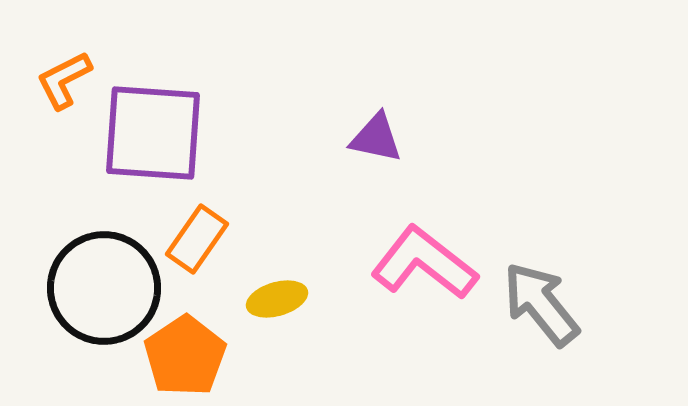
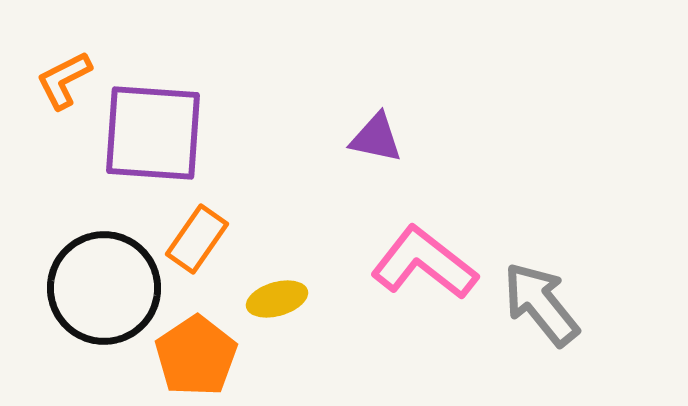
orange pentagon: moved 11 px right
